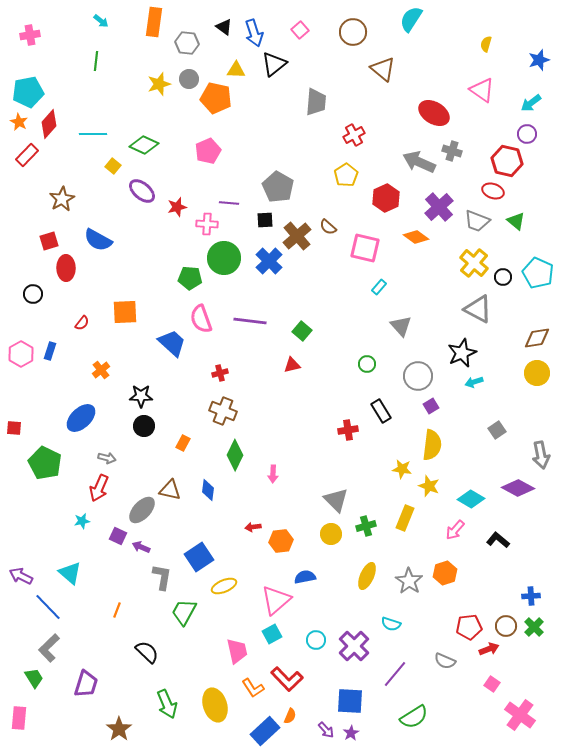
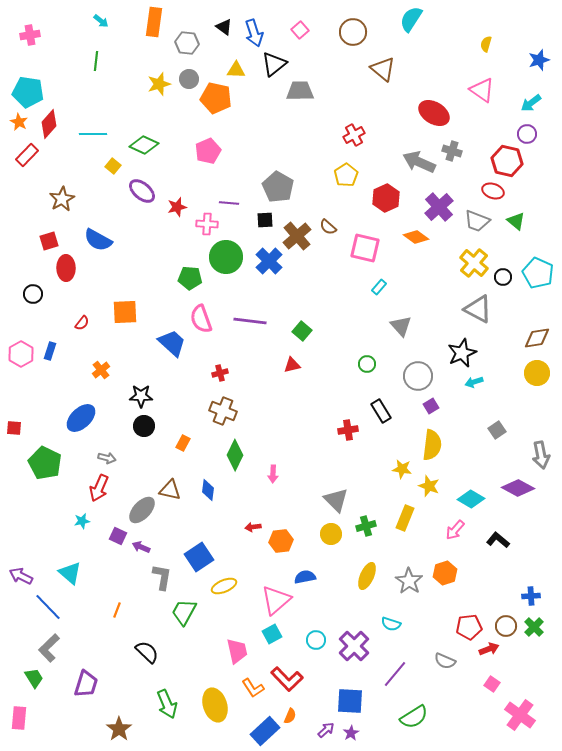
cyan pentagon at (28, 92): rotated 20 degrees clockwise
gray trapezoid at (316, 102): moved 16 px left, 11 px up; rotated 96 degrees counterclockwise
green circle at (224, 258): moved 2 px right, 1 px up
purple arrow at (326, 730): rotated 90 degrees counterclockwise
